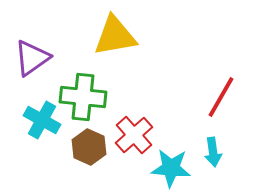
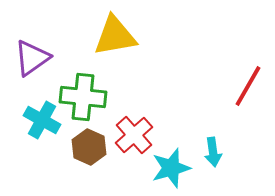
red line: moved 27 px right, 11 px up
cyan star: rotated 21 degrees counterclockwise
